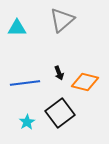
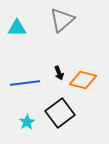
orange diamond: moved 2 px left, 2 px up
